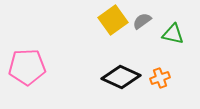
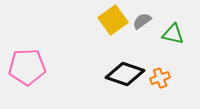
black diamond: moved 4 px right, 3 px up; rotated 6 degrees counterclockwise
